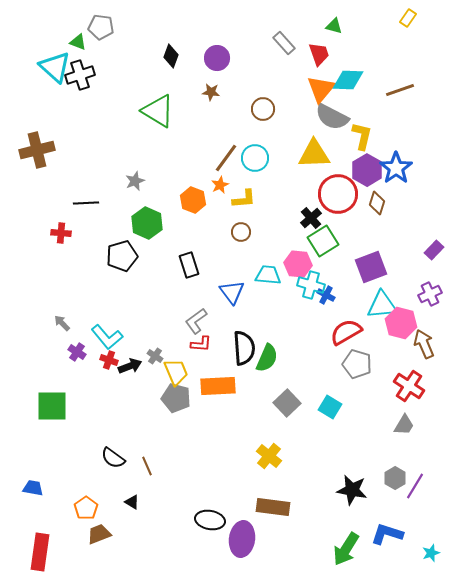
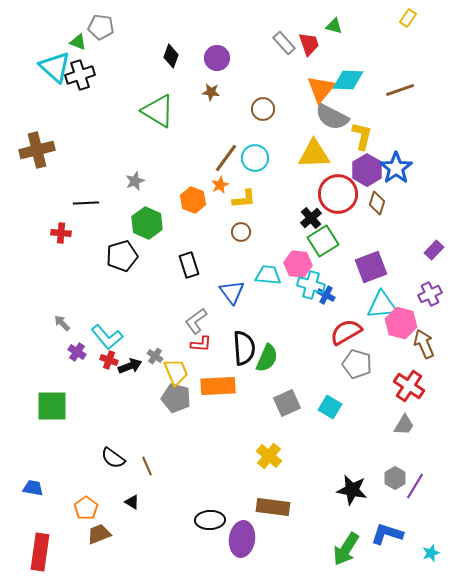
red trapezoid at (319, 54): moved 10 px left, 10 px up
gray square at (287, 403): rotated 20 degrees clockwise
black ellipse at (210, 520): rotated 12 degrees counterclockwise
